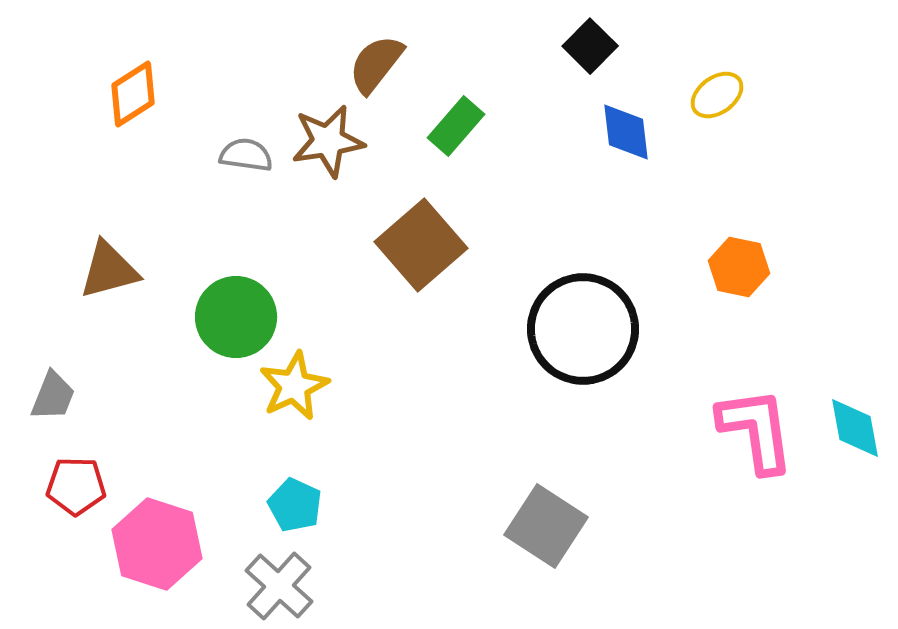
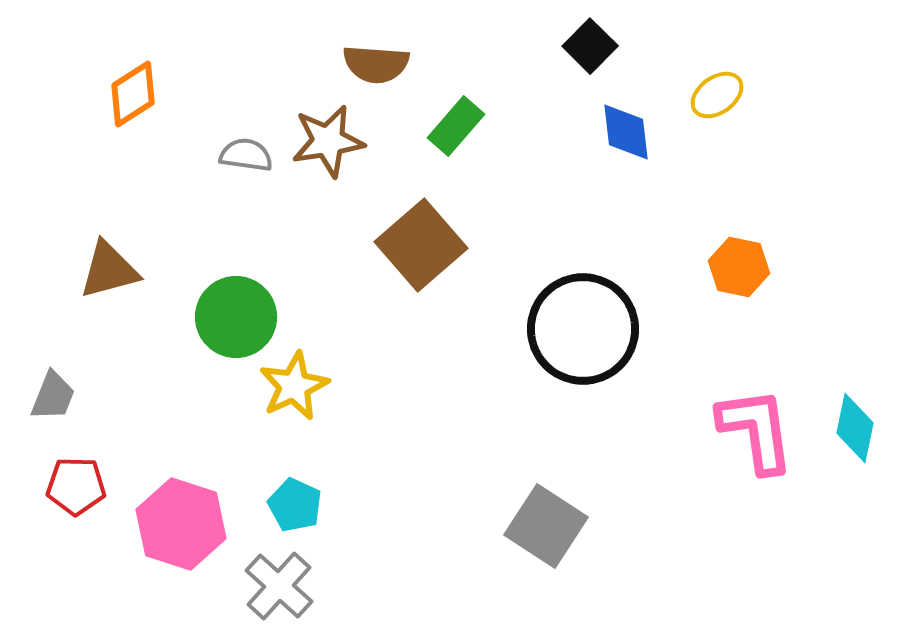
brown semicircle: rotated 124 degrees counterclockwise
cyan diamond: rotated 22 degrees clockwise
pink hexagon: moved 24 px right, 20 px up
